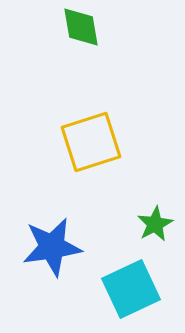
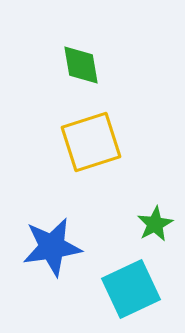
green diamond: moved 38 px down
